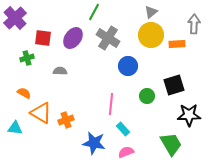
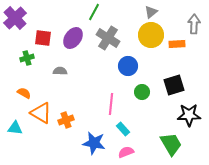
green circle: moved 5 px left, 4 px up
